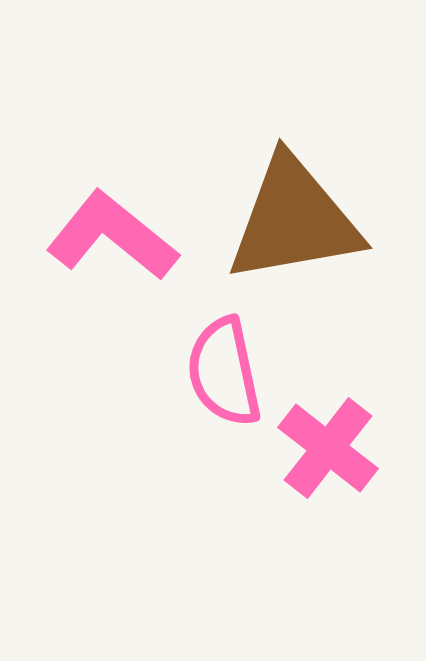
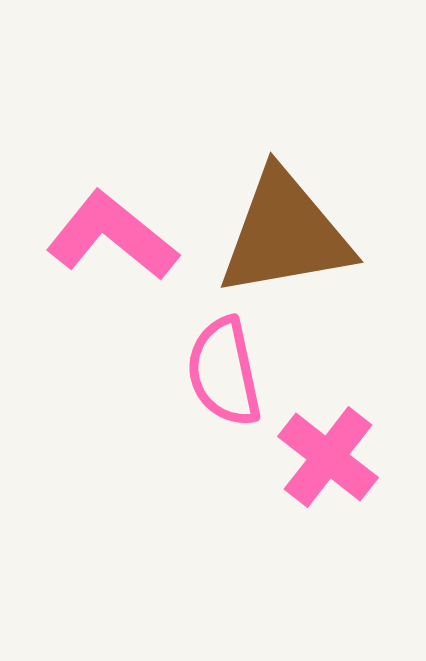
brown triangle: moved 9 px left, 14 px down
pink cross: moved 9 px down
